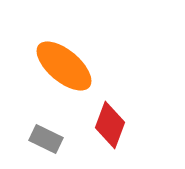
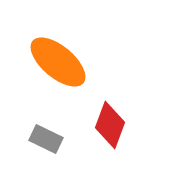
orange ellipse: moved 6 px left, 4 px up
